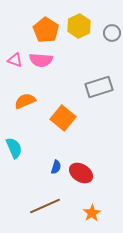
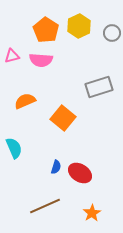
pink triangle: moved 3 px left, 4 px up; rotated 35 degrees counterclockwise
red ellipse: moved 1 px left
